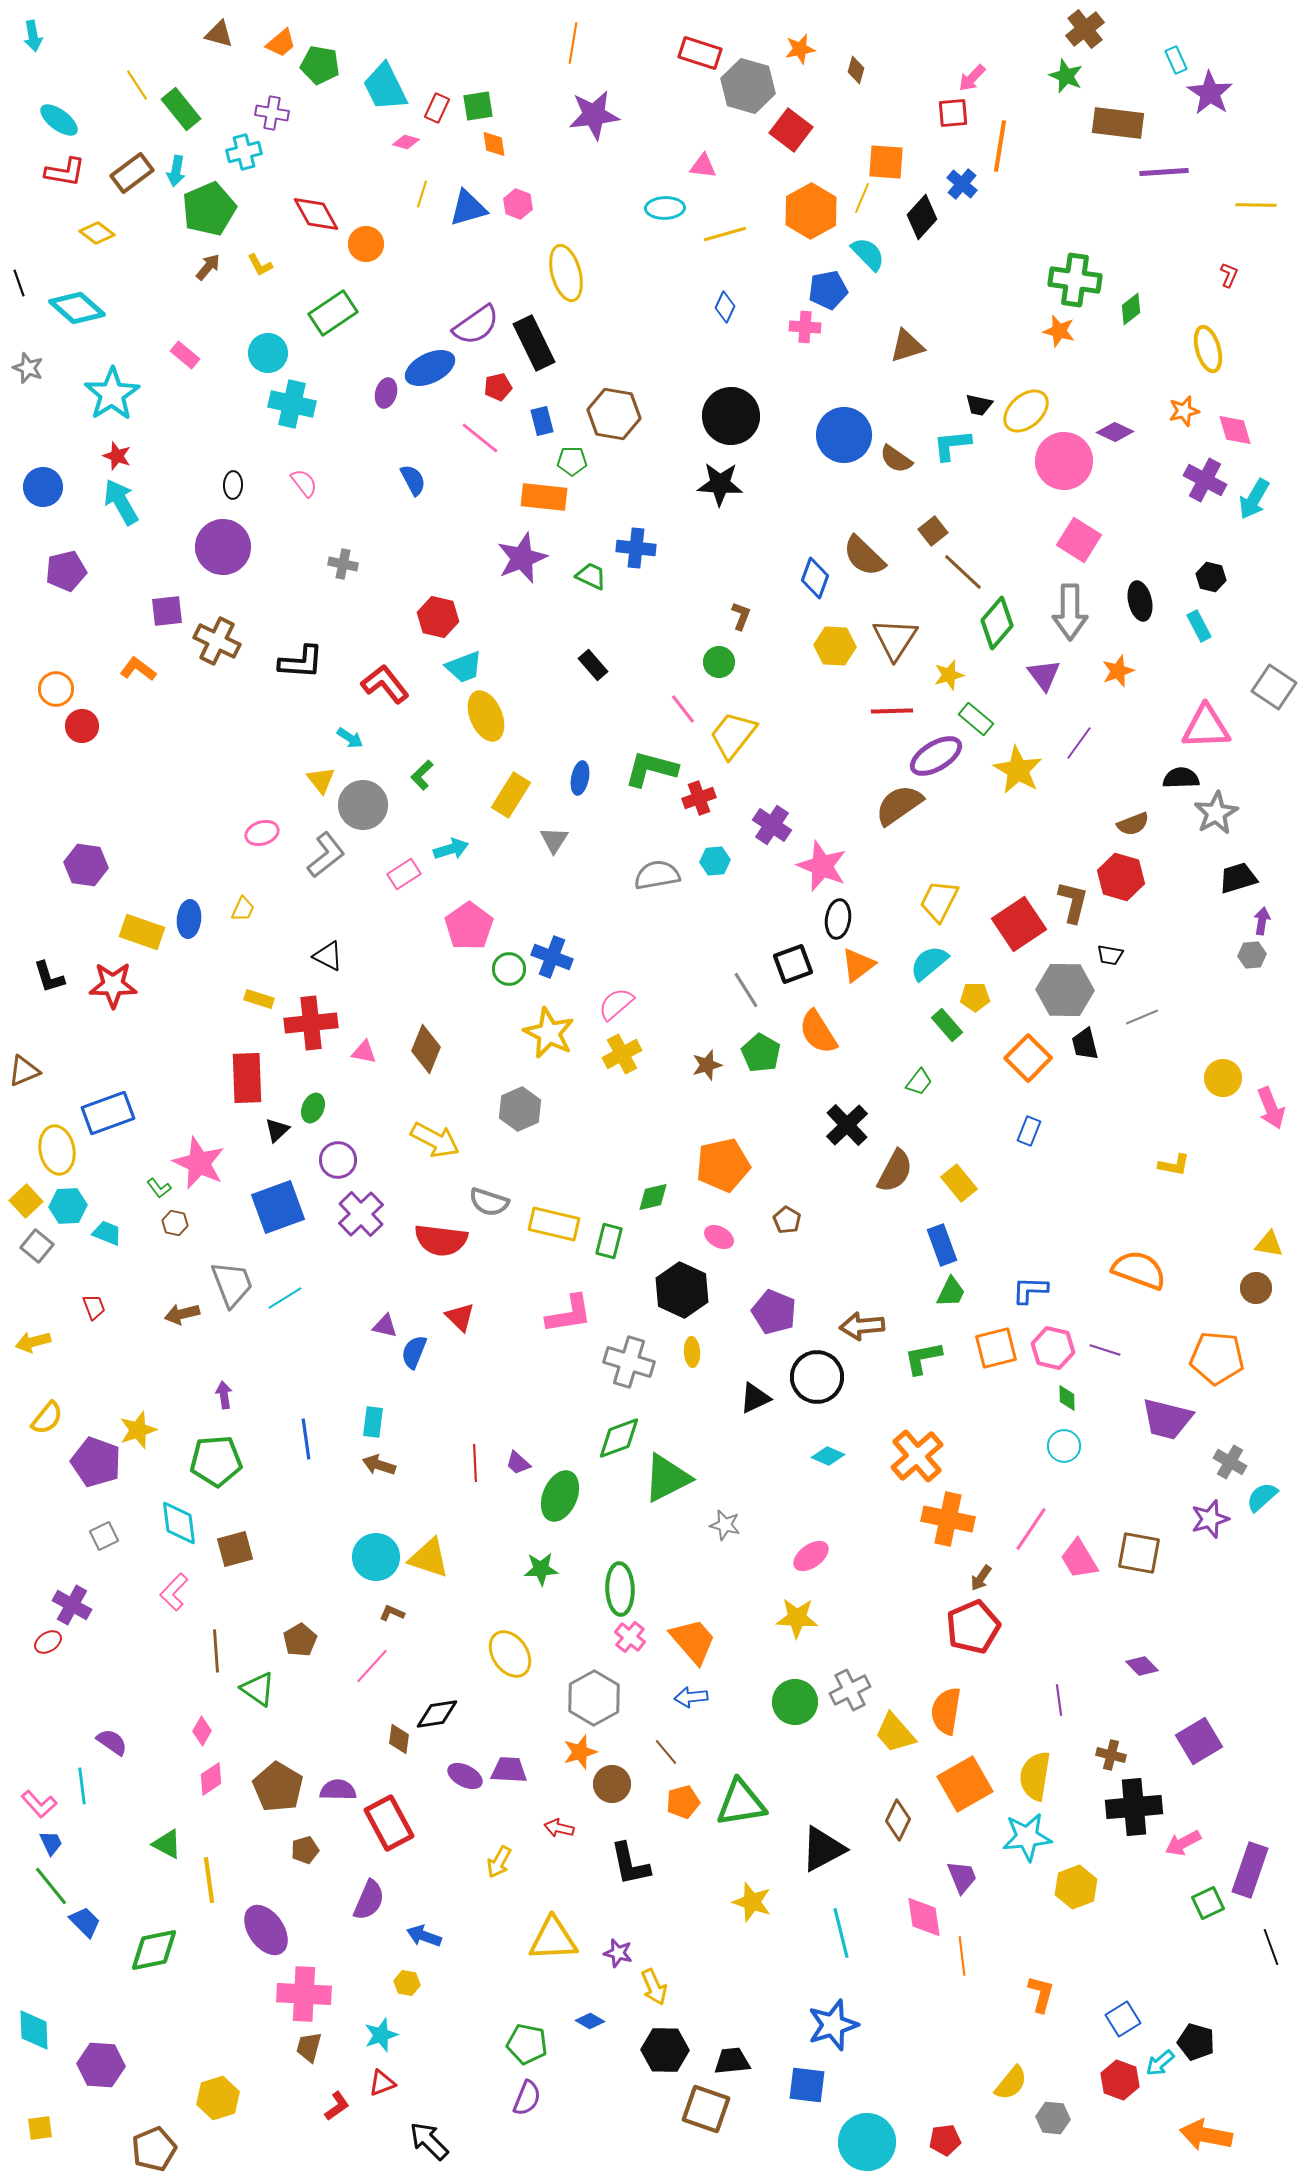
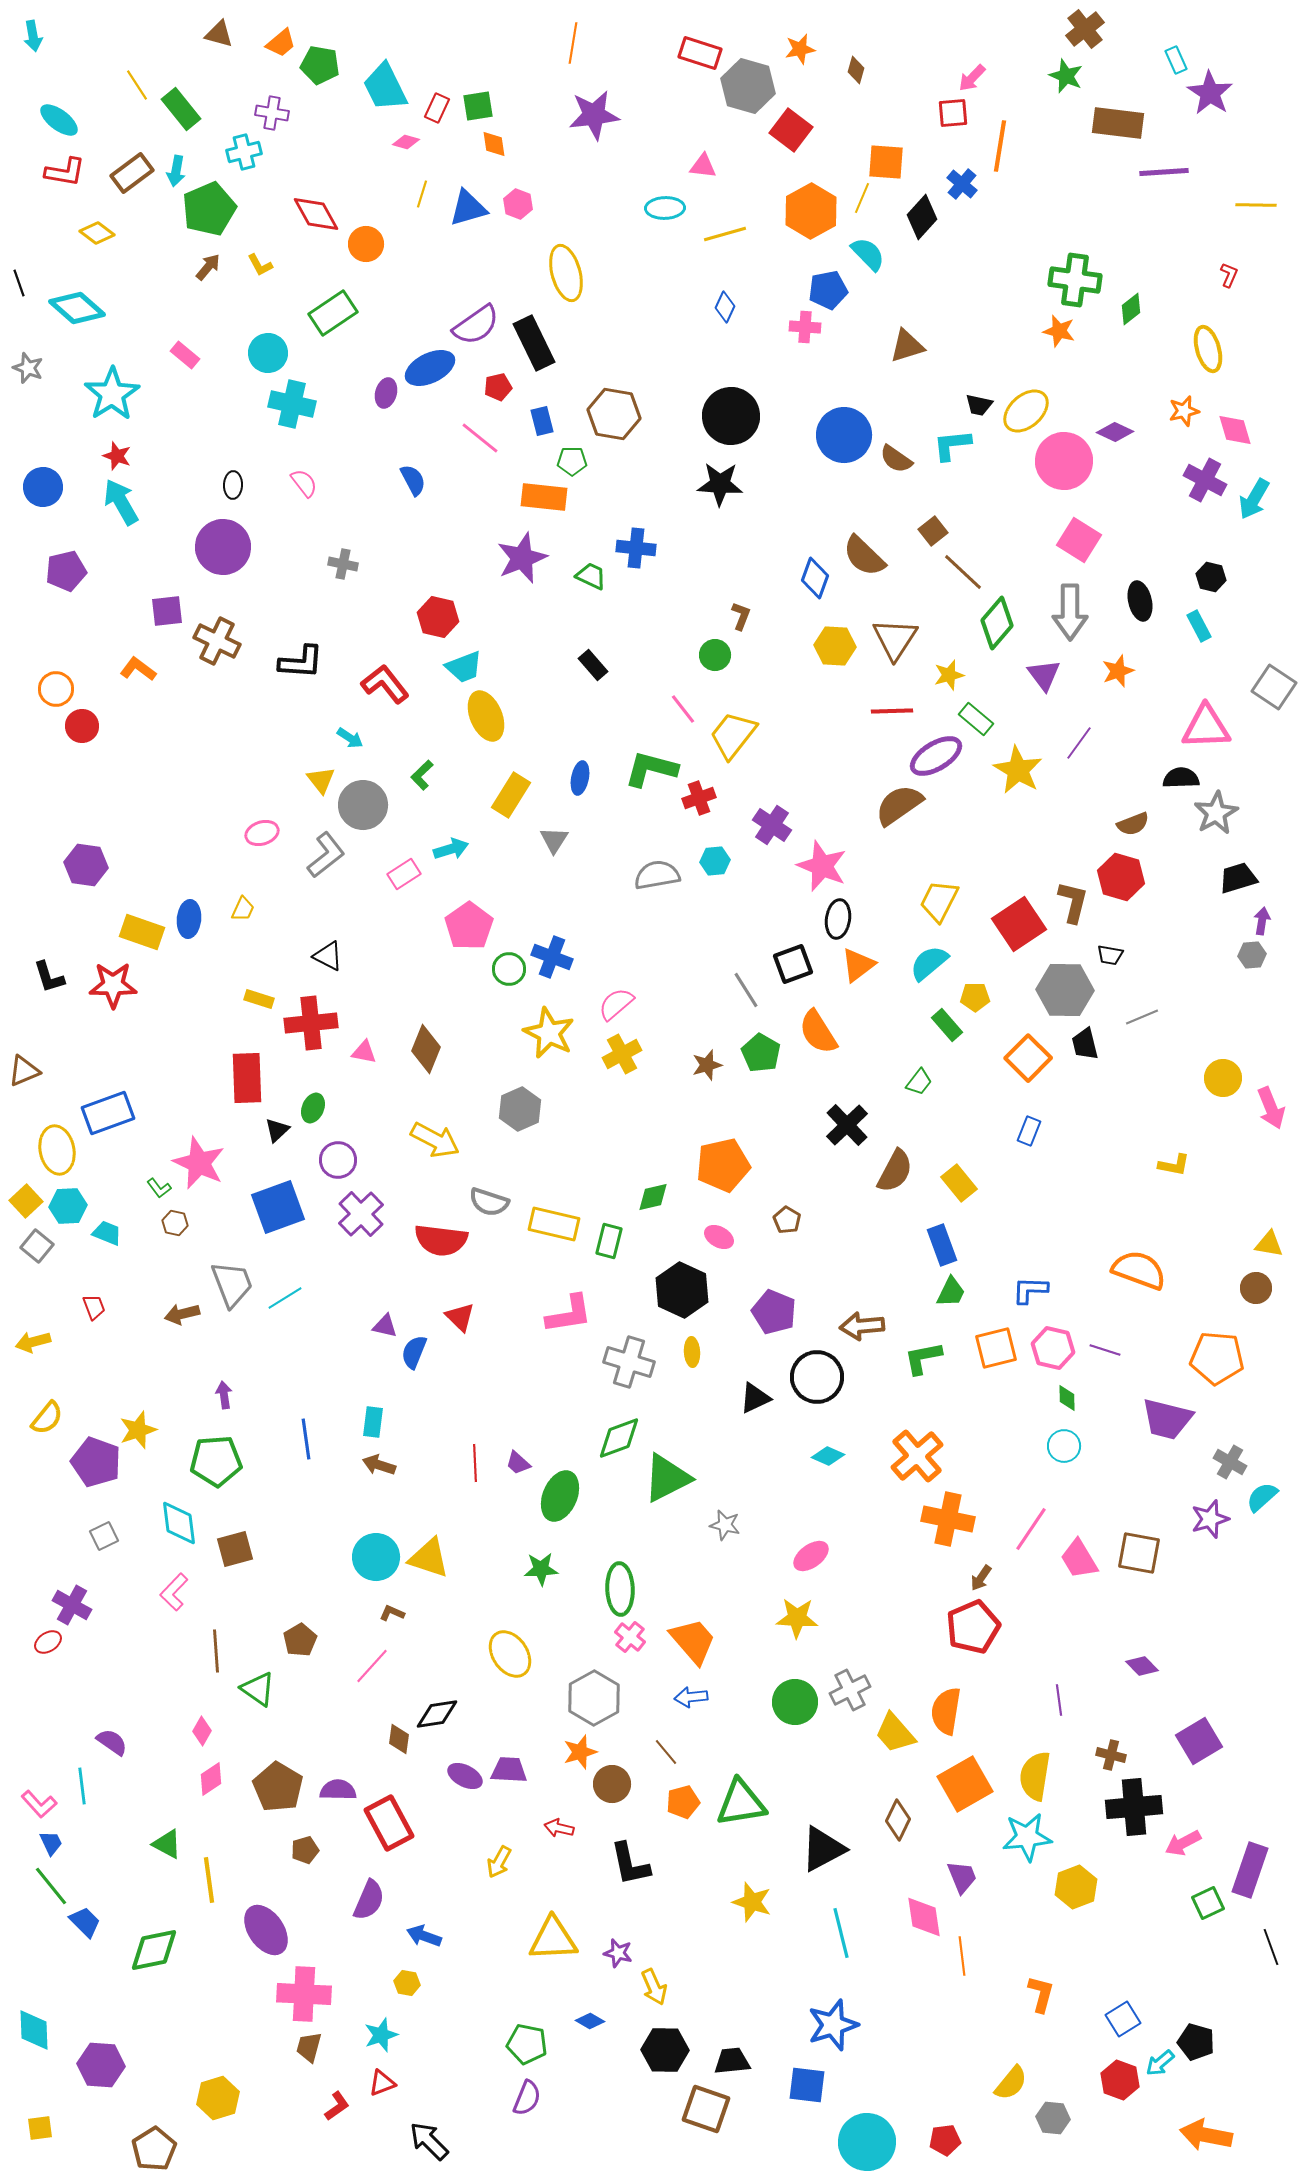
green circle at (719, 662): moved 4 px left, 7 px up
brown pentagon at (154, 2149): rotated 9 degrees counterclockwise
